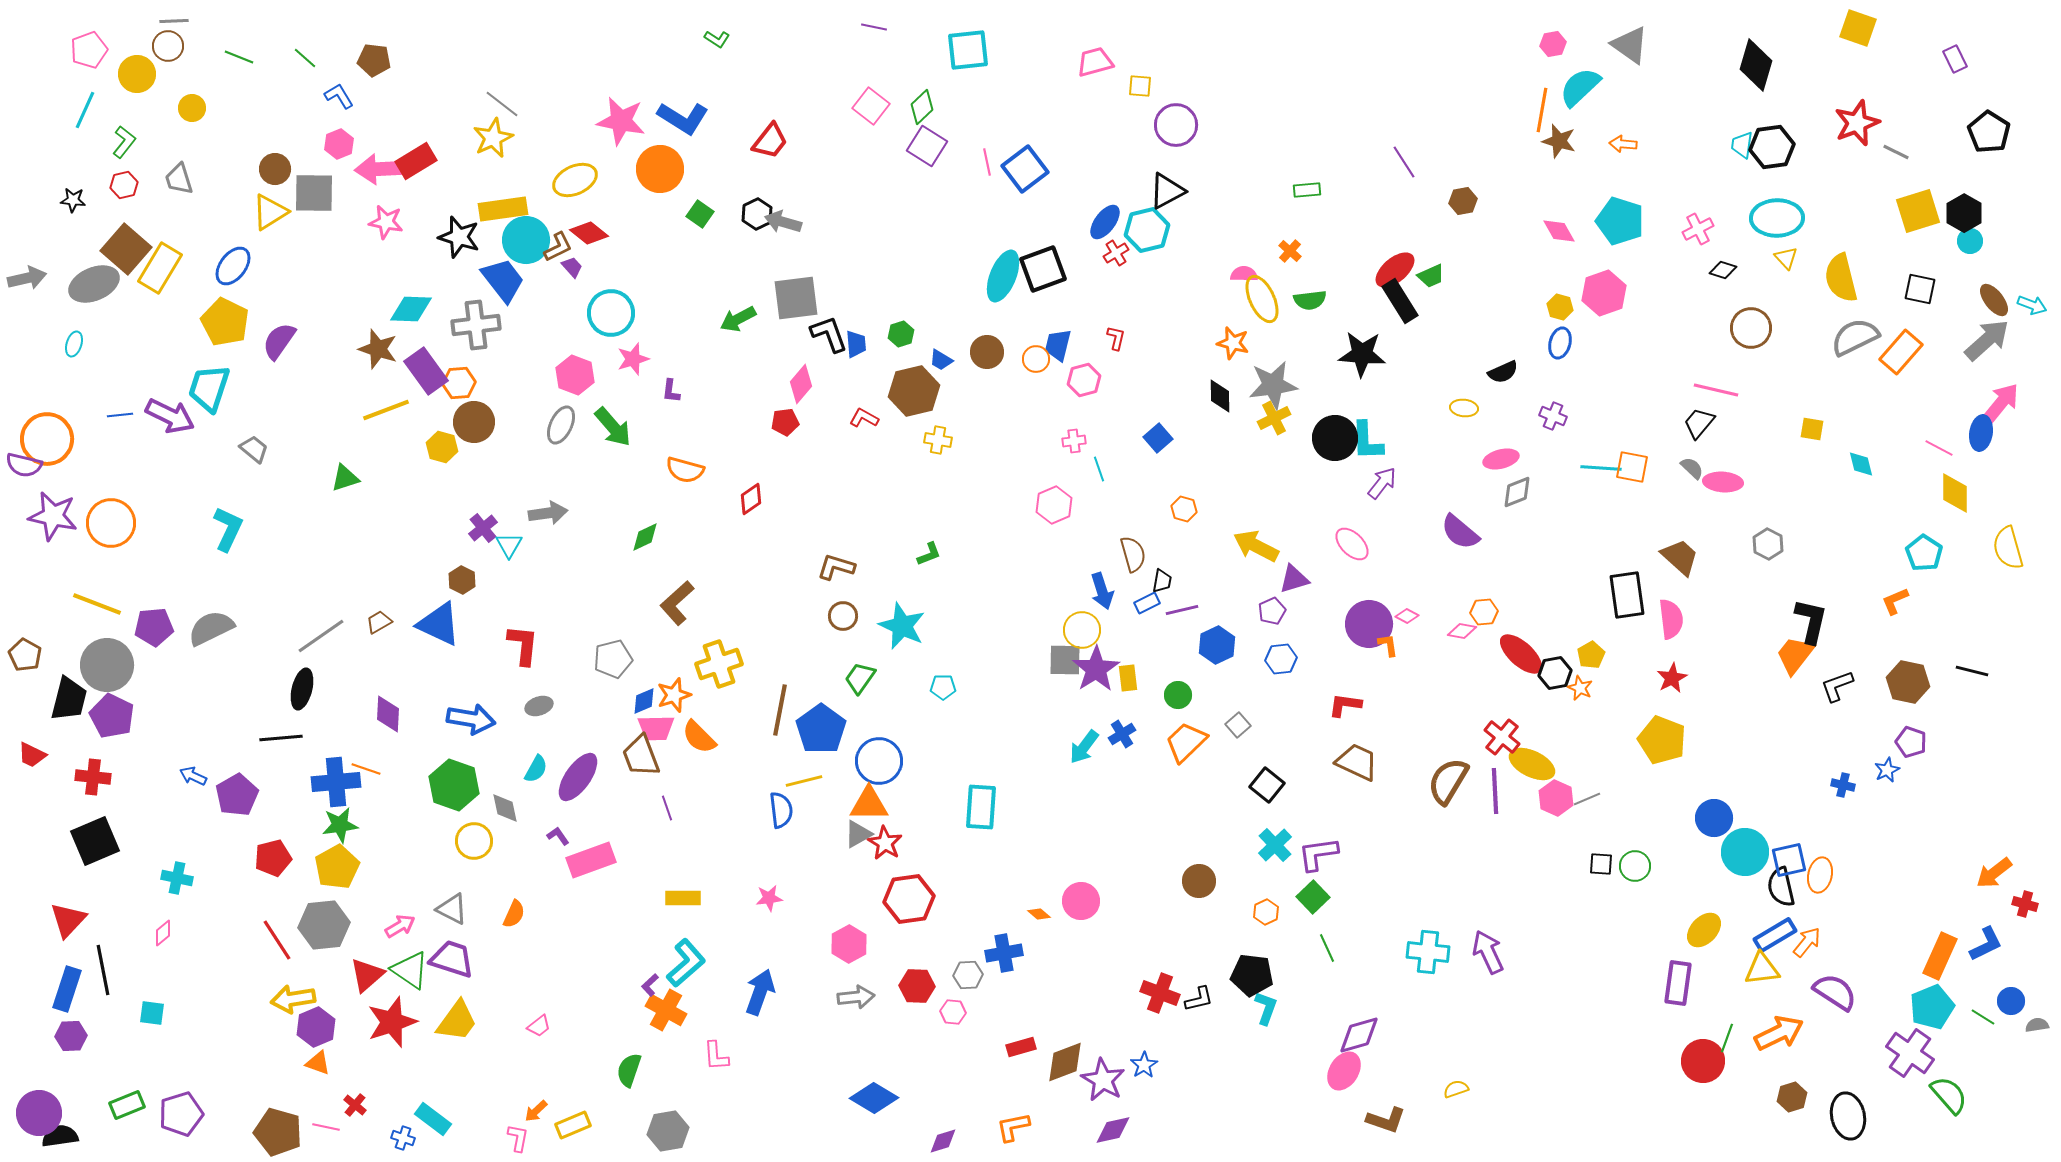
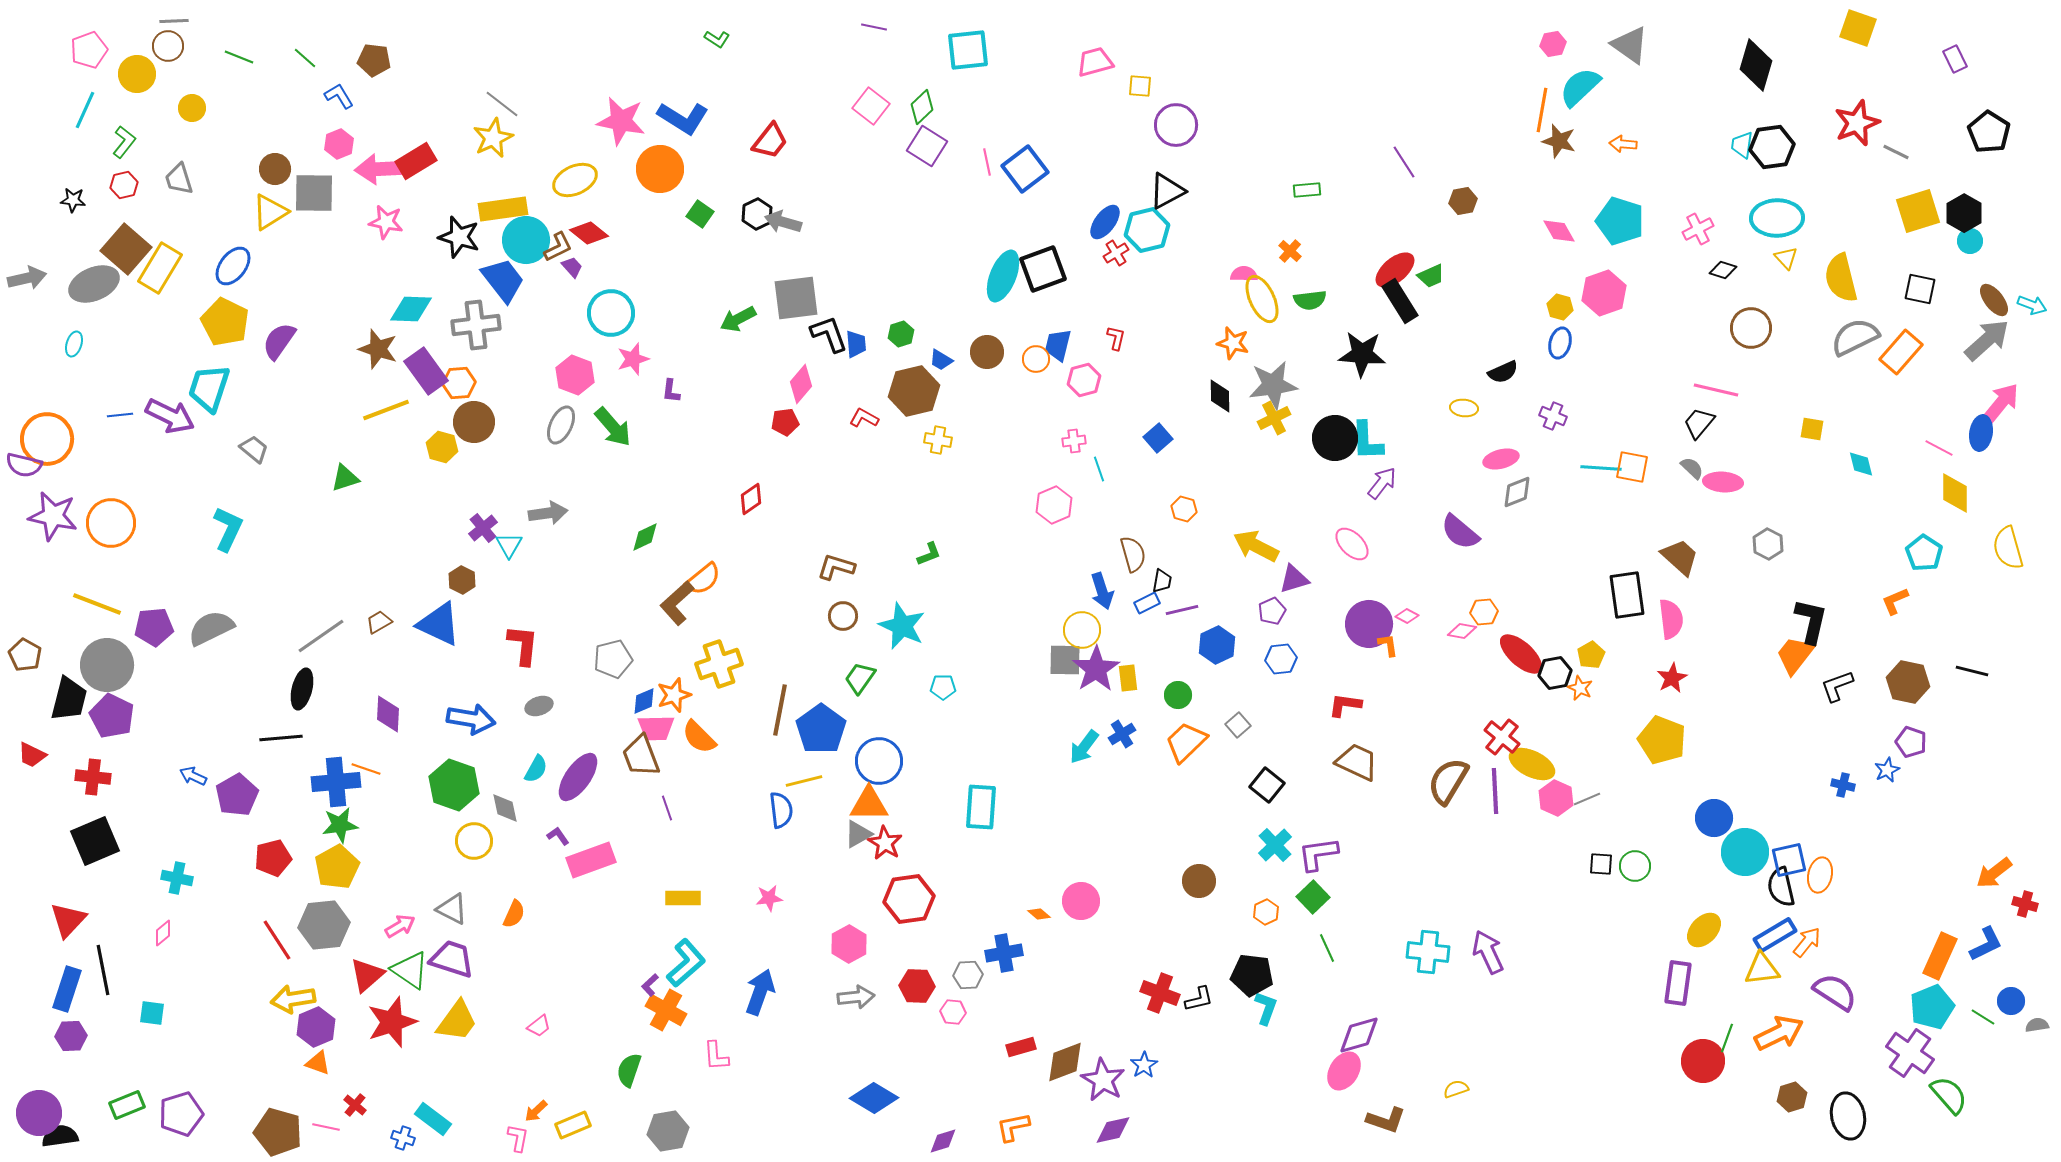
orange semicircle at (685, 470): moved 18 px right, 109 px down; rotated 54 degrees counterclockwise
